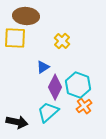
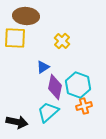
purple diamond: rotated 15 degrees counterclockwise
orange cross: rotated 21 degrees clockwise
